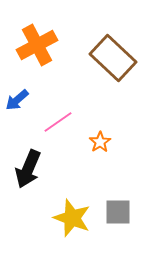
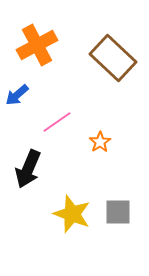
blue arrow: moved 5 px up
pink line: moved 1 px left
yellow star: moved 4 px up
